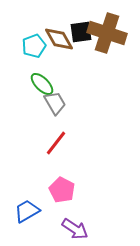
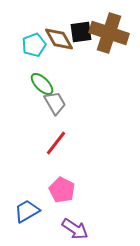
brown cross: moved 2 px right
cyan pentagon: moved 1 px up
